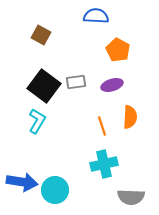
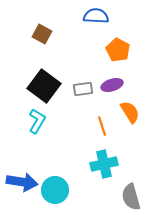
brown square: moved 1 px right, 1 px up
gray rectangle: moved 7 px right, 7 px down
orange semicircle: moved 5 px up; rotated 35 degrees counterclockwise
gray semicircle: rotated 72 degrees clockwise
